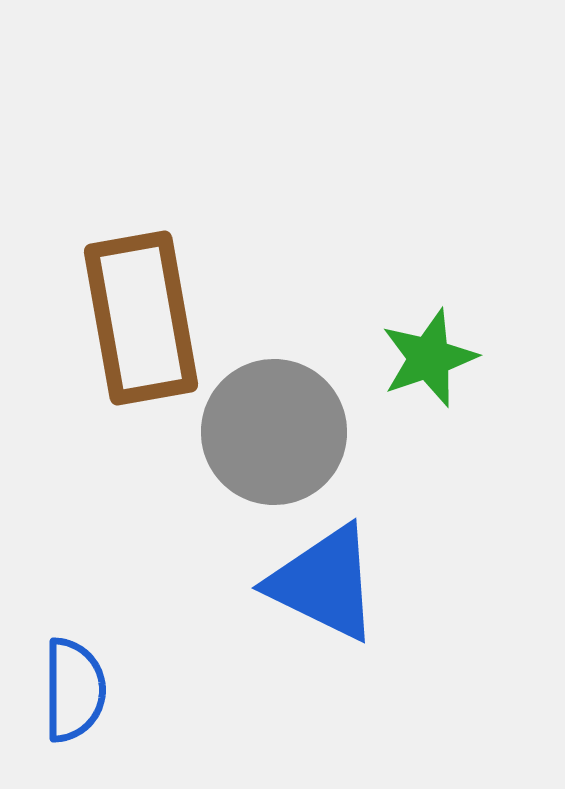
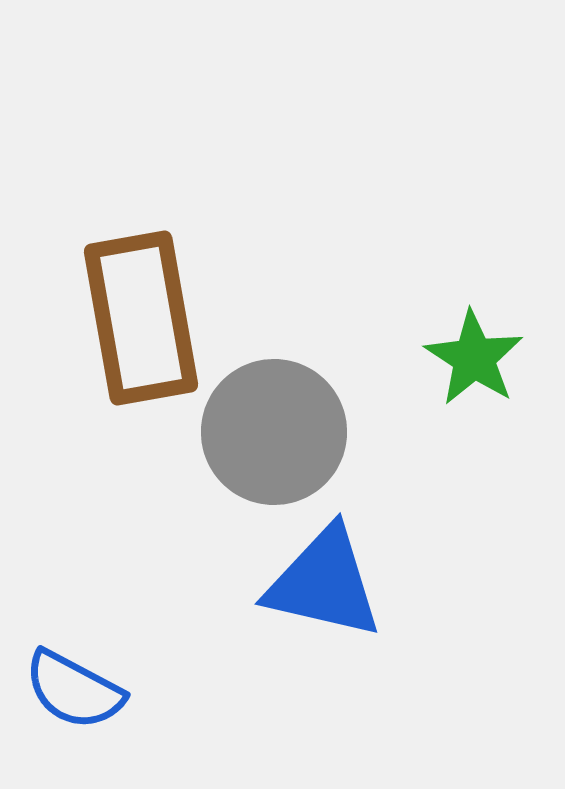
green star: moved 45 px right; rotated 20 degrees counterclockwise
blue triangle: rotated 13 degrees counterclockwise
blue semicircle: rotated 118 degrees clockwise
